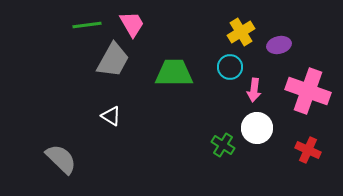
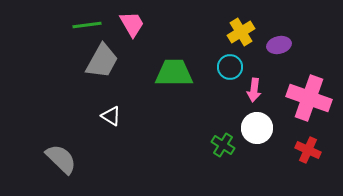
gray trapezoid: moved 11 px left, 1 px down
pink cross: moved 1 px right, 7 px down
